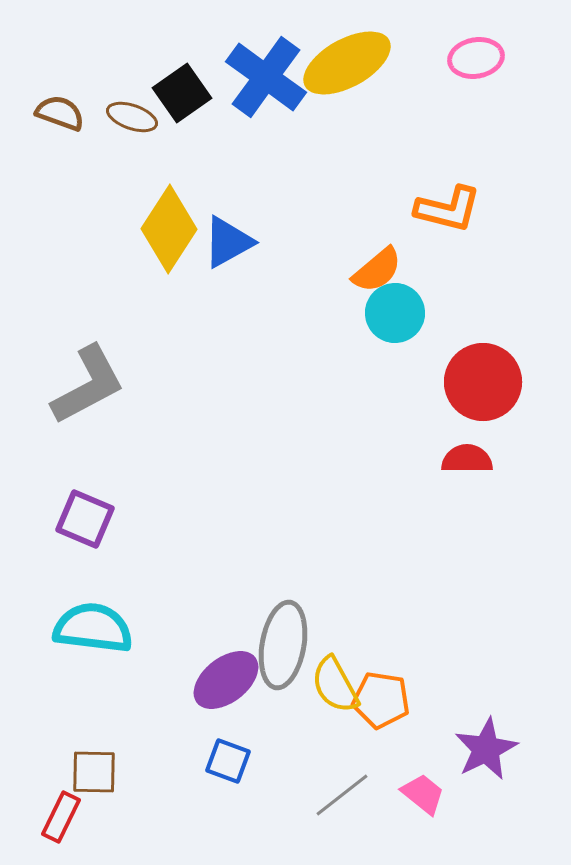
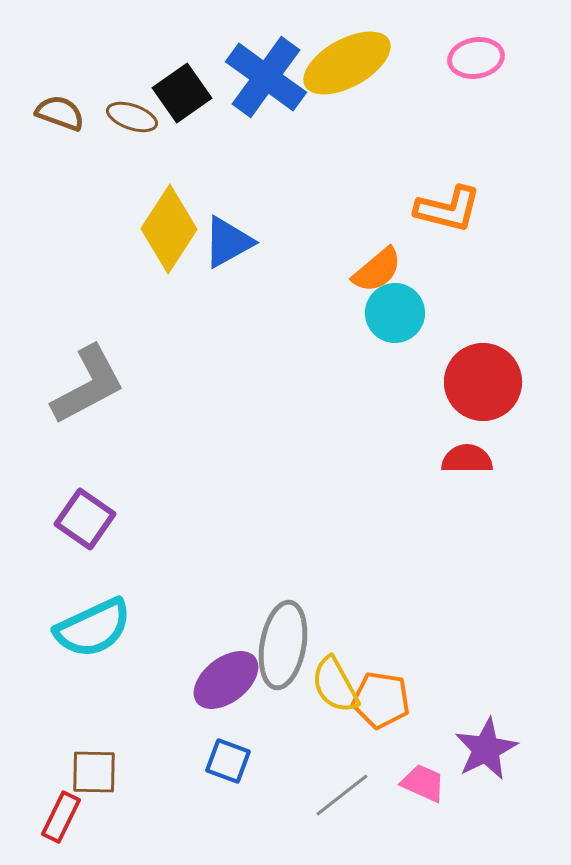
purple square: rotated 12 degrees clockwise
cyan semicircle: rotated 148 degrees clockwise
pink trapezoid: moved 11 px up; rotated 15 degrees counterclockwise
